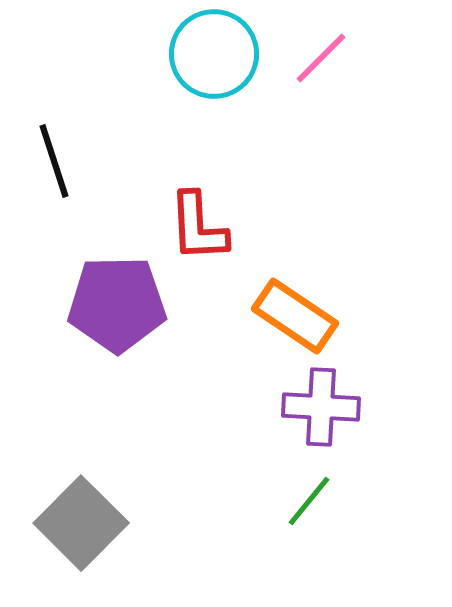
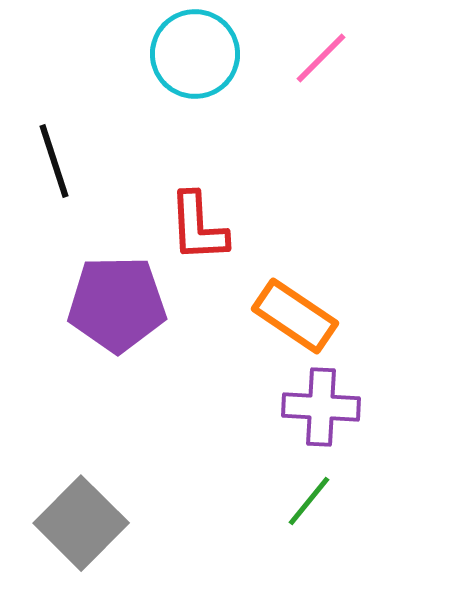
cyan circle: moved 19 px left
